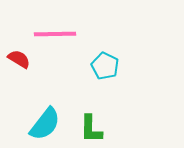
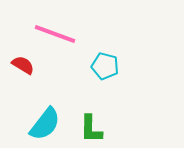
pink line: rotated 21 degrees clockwise
red semicircle: moved 4 px right, 6 px down
cyan pentagon: rotated 12 degrees counterclockwise
